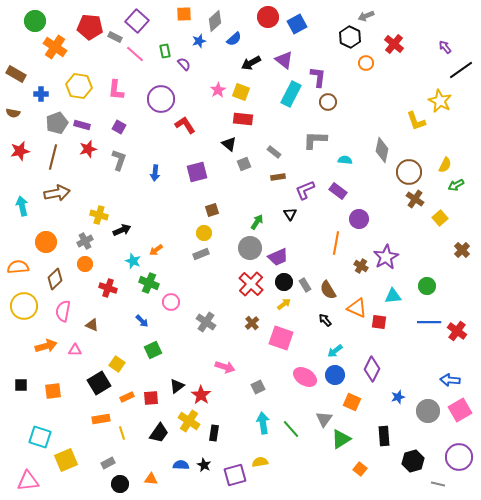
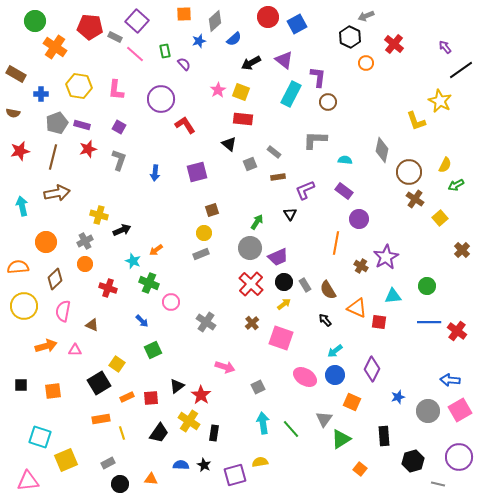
gray square at (244, 164): moved 6 px right
purple rectangle at (338, 191): moved 6 px right
